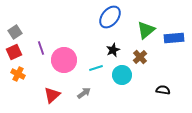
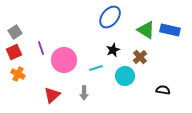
green triangle: rotated 48 degrees counterclockwise
blue rectangle: moved 4 px left, 8 px up; rotated 18 degrees clockwise
cyan circle: moved 3 px right, 1 px down
gray arrow: rotated 128 degrees clockwise
